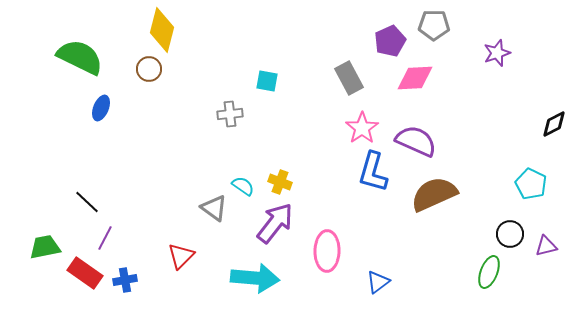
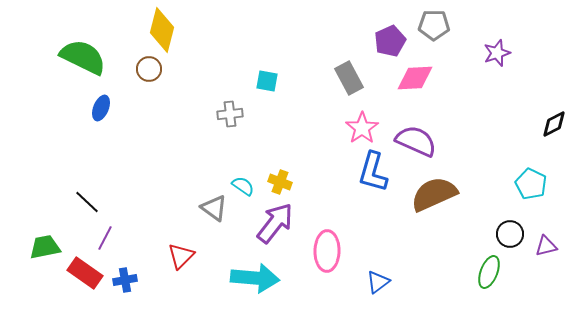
green semicircle: moved 3 px right
